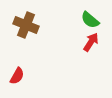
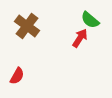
brown cross: moved 1 px right, 1 px down; rotated 15 degrees clockwise
red arrow: moved 11 px left, 4 px up
